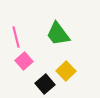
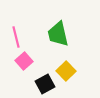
green trapezoid: rotated 24 degrees clockwise
black square: rotated 12 degrees clockwise
